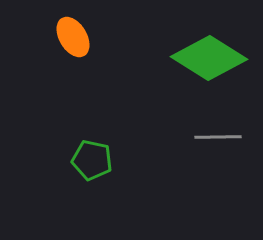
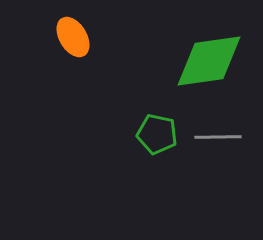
green diamond: moved 3 px down; rotated 40 degrees counterclockwise
green pentagon: moved 65 px right, 26 px up
